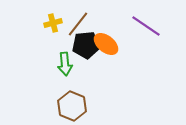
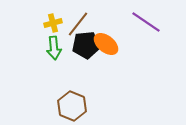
purple line: moved 4 px up
green arrow: moved 11 px left, 16 px up
